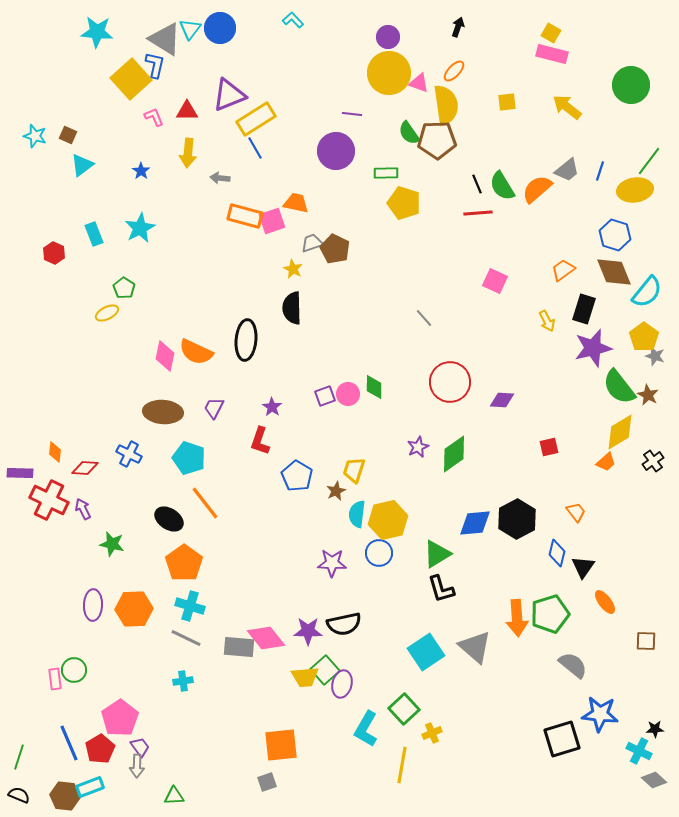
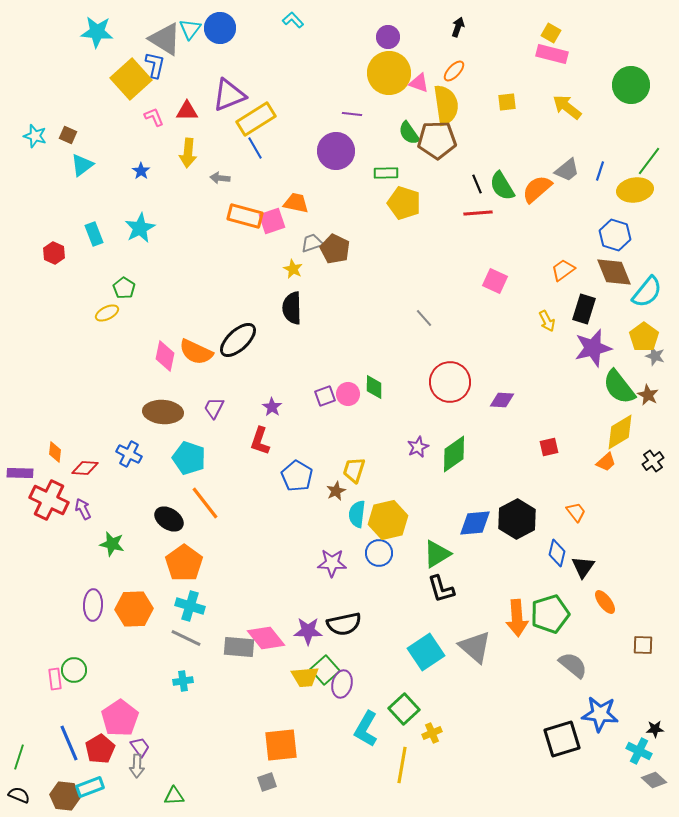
black ellipse at (246, 340): moved 8 px left; rotated 42 degrees clockwise
brown square at (646, 641): moved 3 px left, 4 px down
